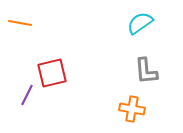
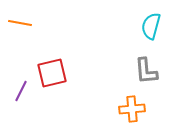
cyan semicircle: moved 11 px right, 3 px down; rotated 40 degrees counterclockwise
purple line: moved 6 px left, 4 px up
orange cross: rotated 15 degrees counterclockwise
